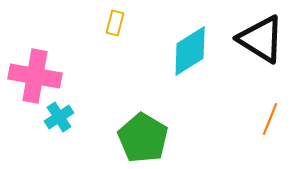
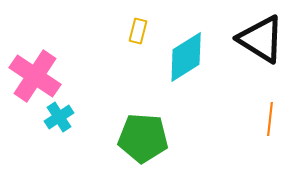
yellow rectangle: moved 23 px right, 8 px down
cyan diamond: moved 4 px left, 6 px down
pink cross: rotated 24 degrees clockwise
orange line: rotated 16 degrees counterclockwise
green pentagon: rotated 27 degrees counterclockwise
